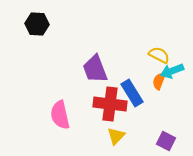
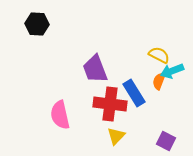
blue rectangle: moved 2 px right
